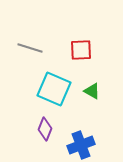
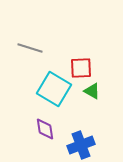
red square: moved 18 px down
cyan square: rotated 8 degrees clockwise
purple diamond: rotated 30 degrees counterclockwise
